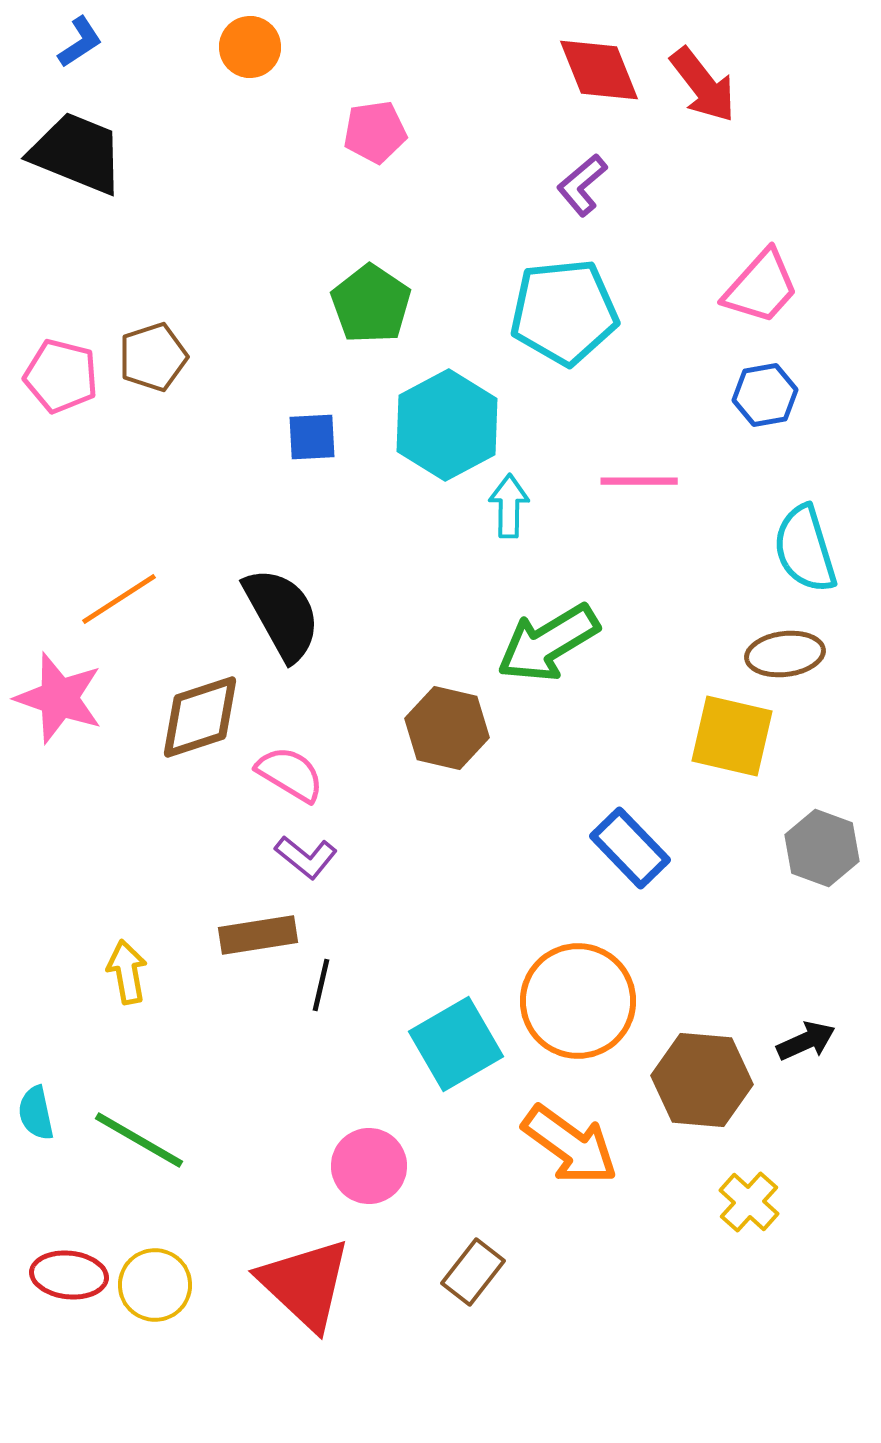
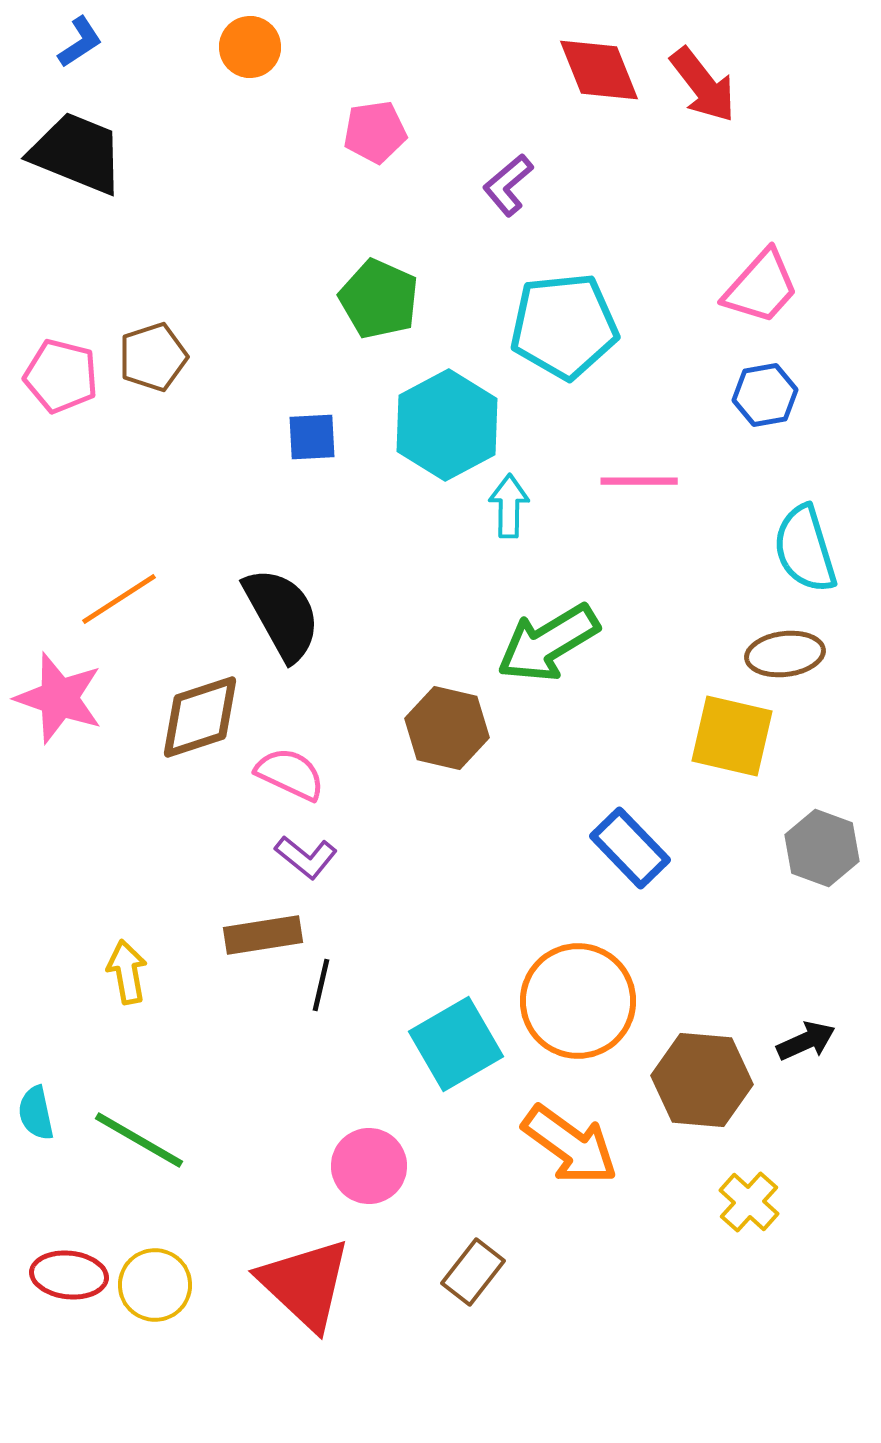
purple L-shape at (582, 185): moved 74 px left
green pentagon at (371, 304): moved 8 px right, 5 px up; rotated 10 degrees counterclockwise
cyan pentagon at (564, 312): moved 14 px down
pink semicircle at (290, 774): rotated 6 degrees counterclockwise
brown rectangle at (258, 935): moved 5 px right
